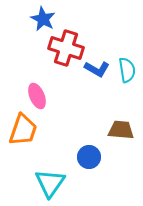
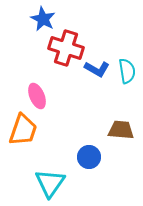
cyan semicircle: moved 1 px down
